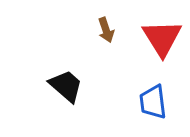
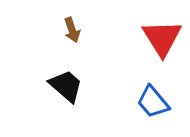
brown arrow: moved 34 px left
blue trapezoid: rotated 33 degrees counterclockwise
